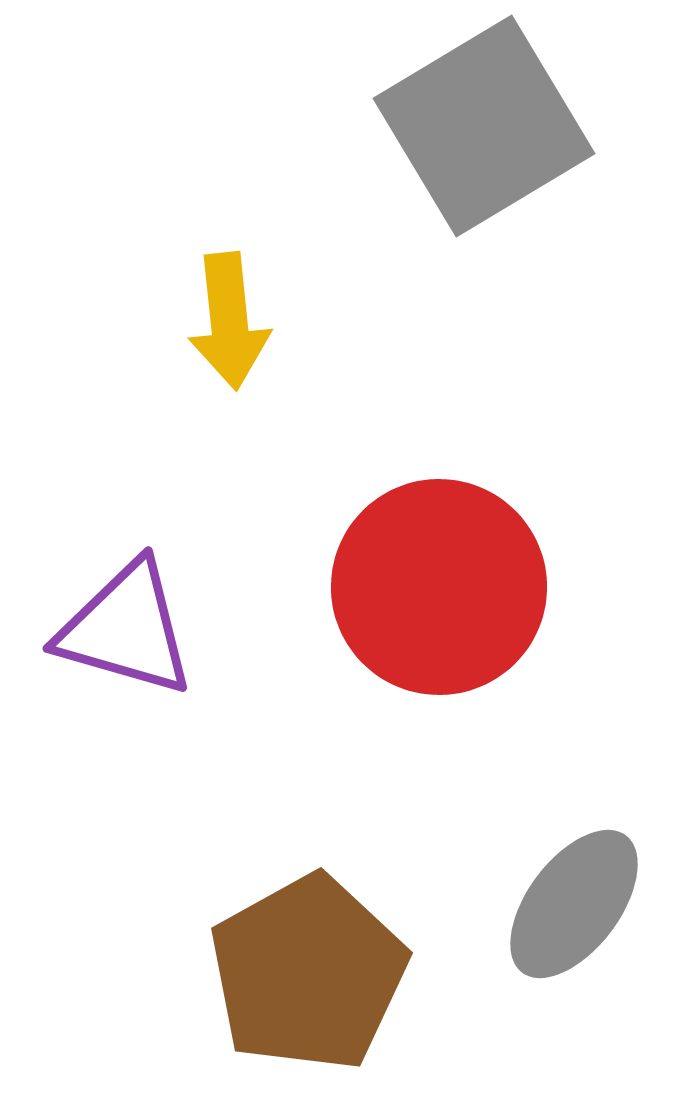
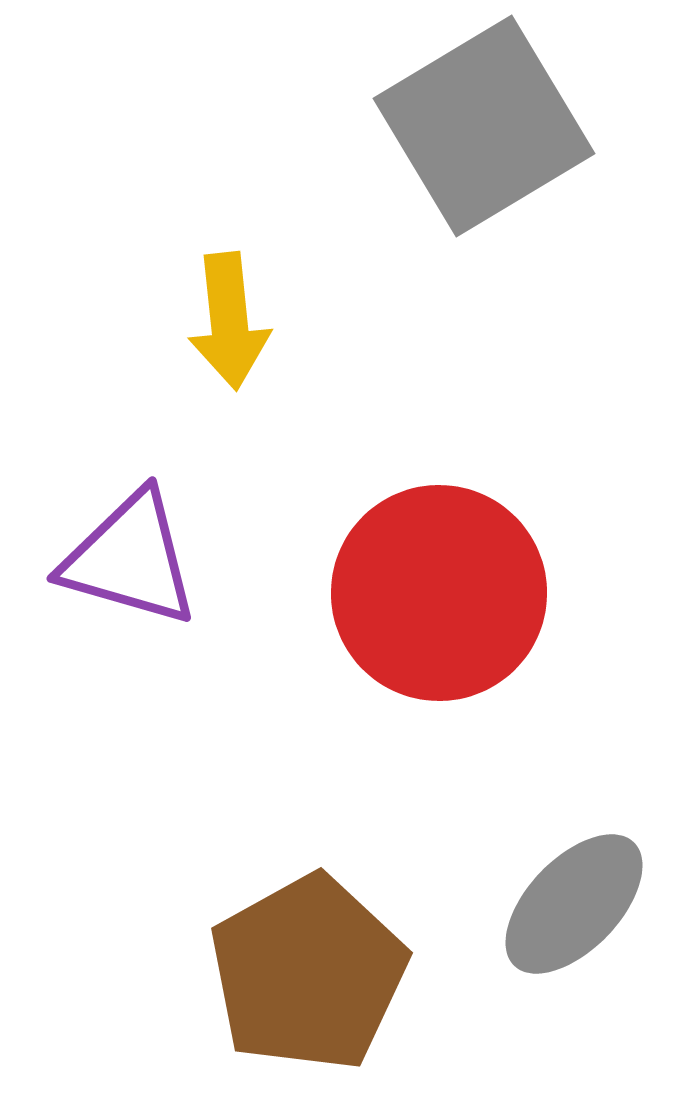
red circle: moved 6 px down
purple triangle: moved 4 px right, 70 px up
gray ellipse: rotated 7 degrees clockwise
